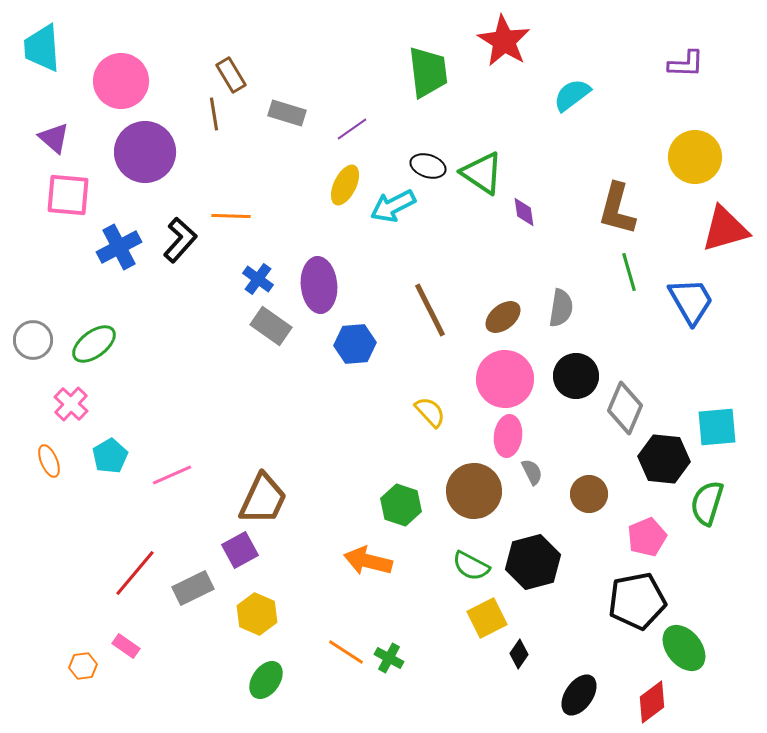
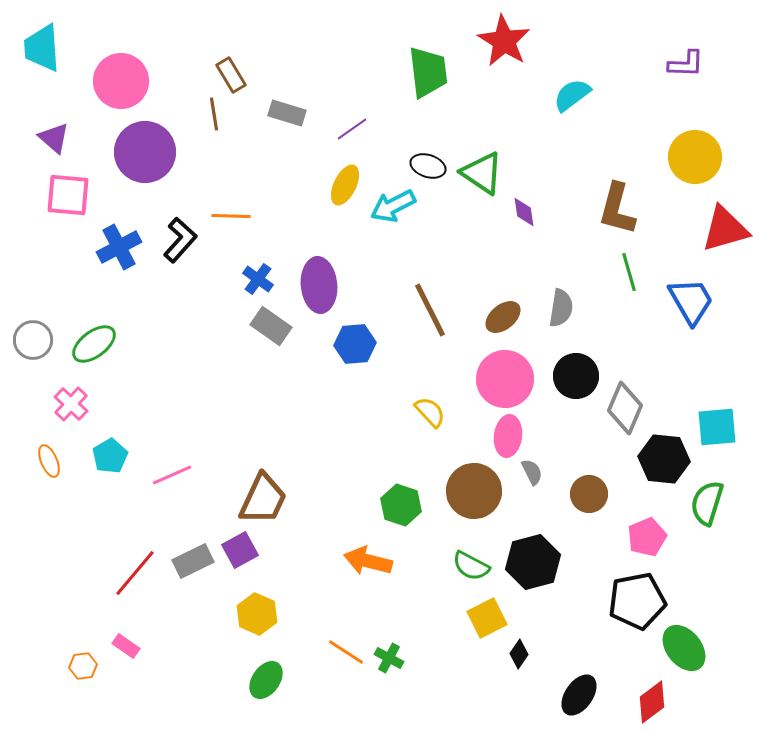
gray rectangle at (193, 588): moved 27 px up
